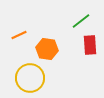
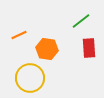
red rectangle: moved 1 px left, 3 px down
